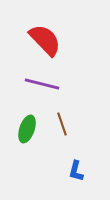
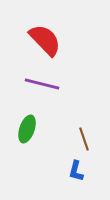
brown line: moved 22 px right, 15 px down
